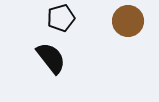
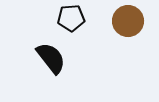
black pentagon: moved 10 px right; rotated 12 degrees clockwise
